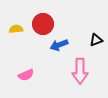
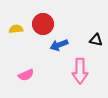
black triangle: rotated 32 degrees clockwise
